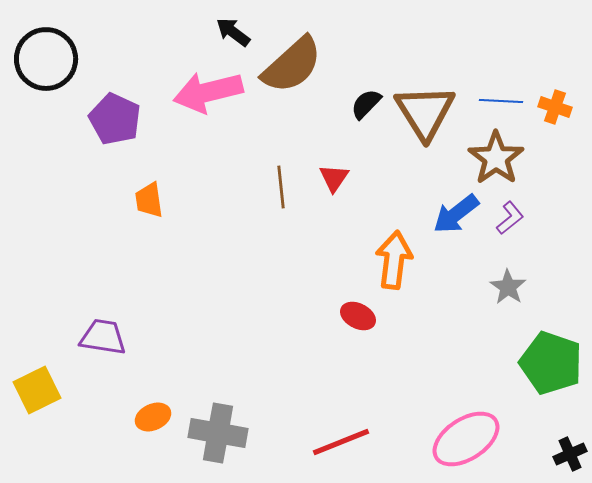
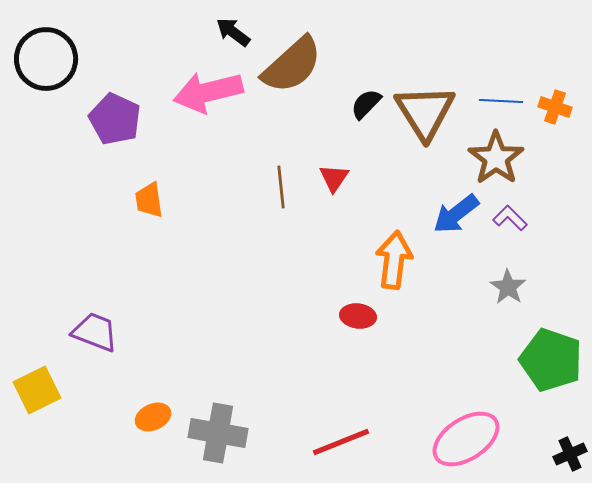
purple L-shape: rotated 96 degrees counterclockwise
red ellipse: rotated 20 degrees counterclockwise
purple trapezoid: moved 8 px left, 5 px up; rotated 12 degrees clockwise
green pentagon: moved 3 px up
